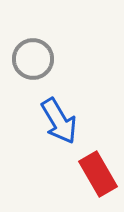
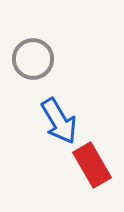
red rectangle: moved 6 px left, 9 px up
